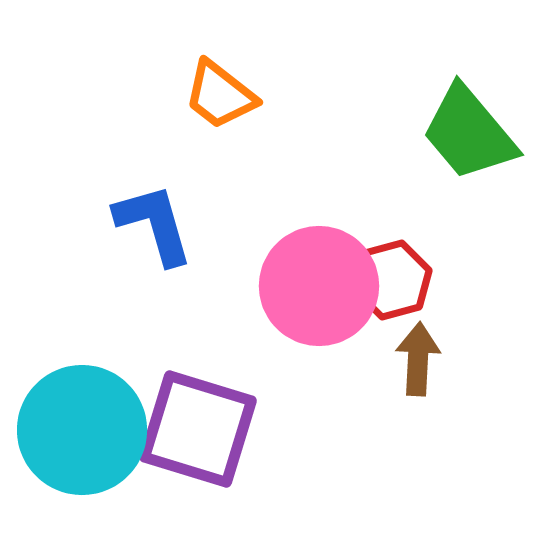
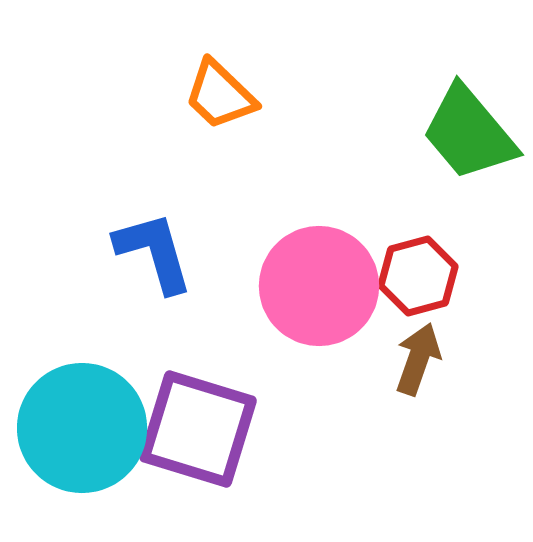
orange trapezoid: rotated 6 degrees clockwise
blue L-shape: moved 28 px down
red hexagon: moved 26 px right, 4 px up
brown arrow: rotated 16 degrees clockwise
cyan circle: moved 2 px up
